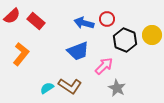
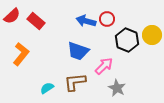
blue arrow: moved 2 px right, 2 px up
black hexagon: moved 2 px right
blue trapezoid: rotated 40 degrees clockwise
brown L-shape: moved 5 px right, 4 px up; rotated 140 degrees clockwise
